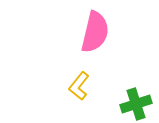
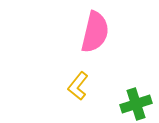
yellow L-shape: moved 1 px left
